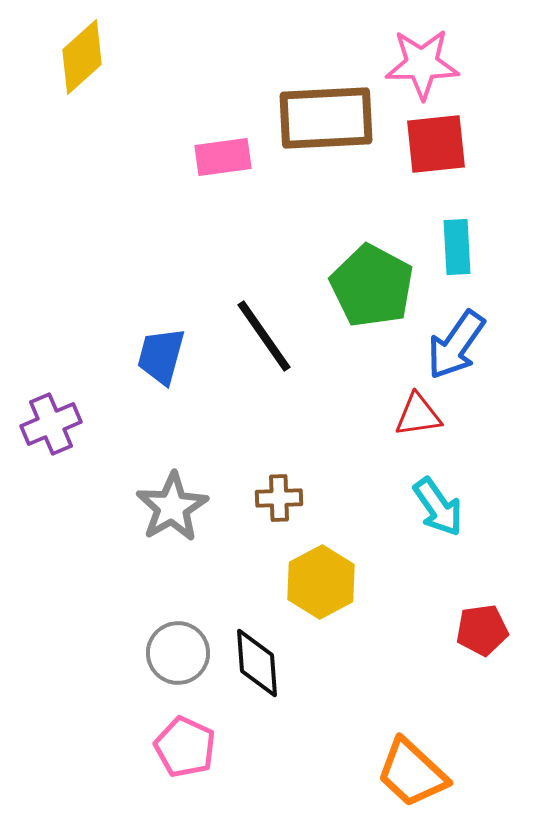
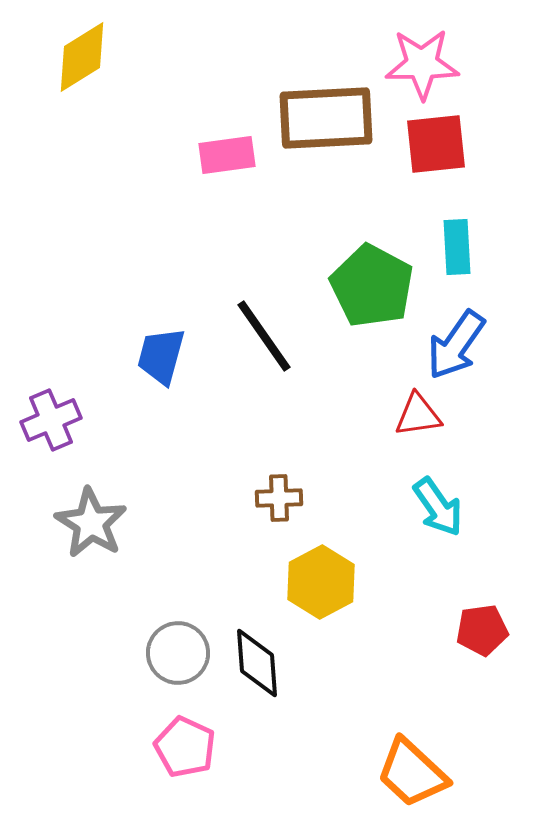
yellow diamond: rotated 10 degrees clockwise
pink rectangle: moved 4 px right, 2 px up
purple cross: moved 4 px up
gray star: moved 81 px left, 16 px down; rotated 10 degrees counterclockwise
